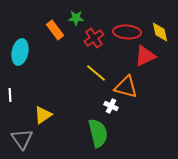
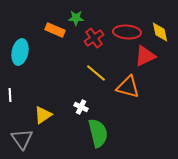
orange rectangle: rotated 30 degrees counterclockwise
orange triangle: moved 2 px right
white cross: moved 30 px left, 1 px down
